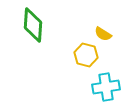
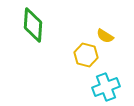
yellow semicircle: moved 2 px right, 2 px down
cyan cross: rotated 12 degrees counterclockwise
